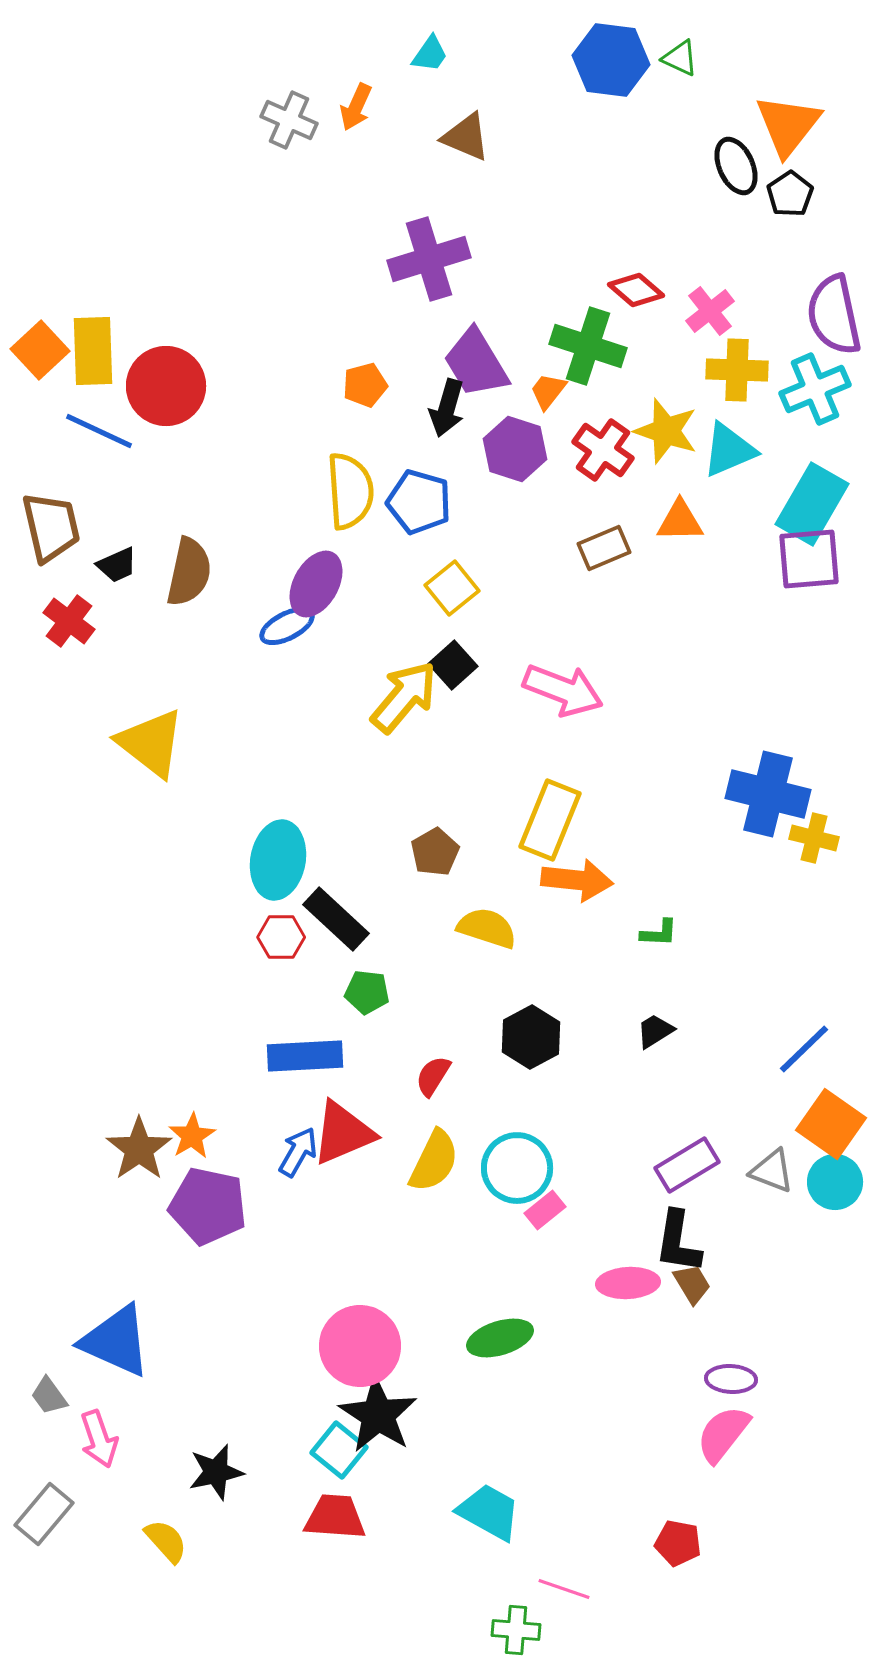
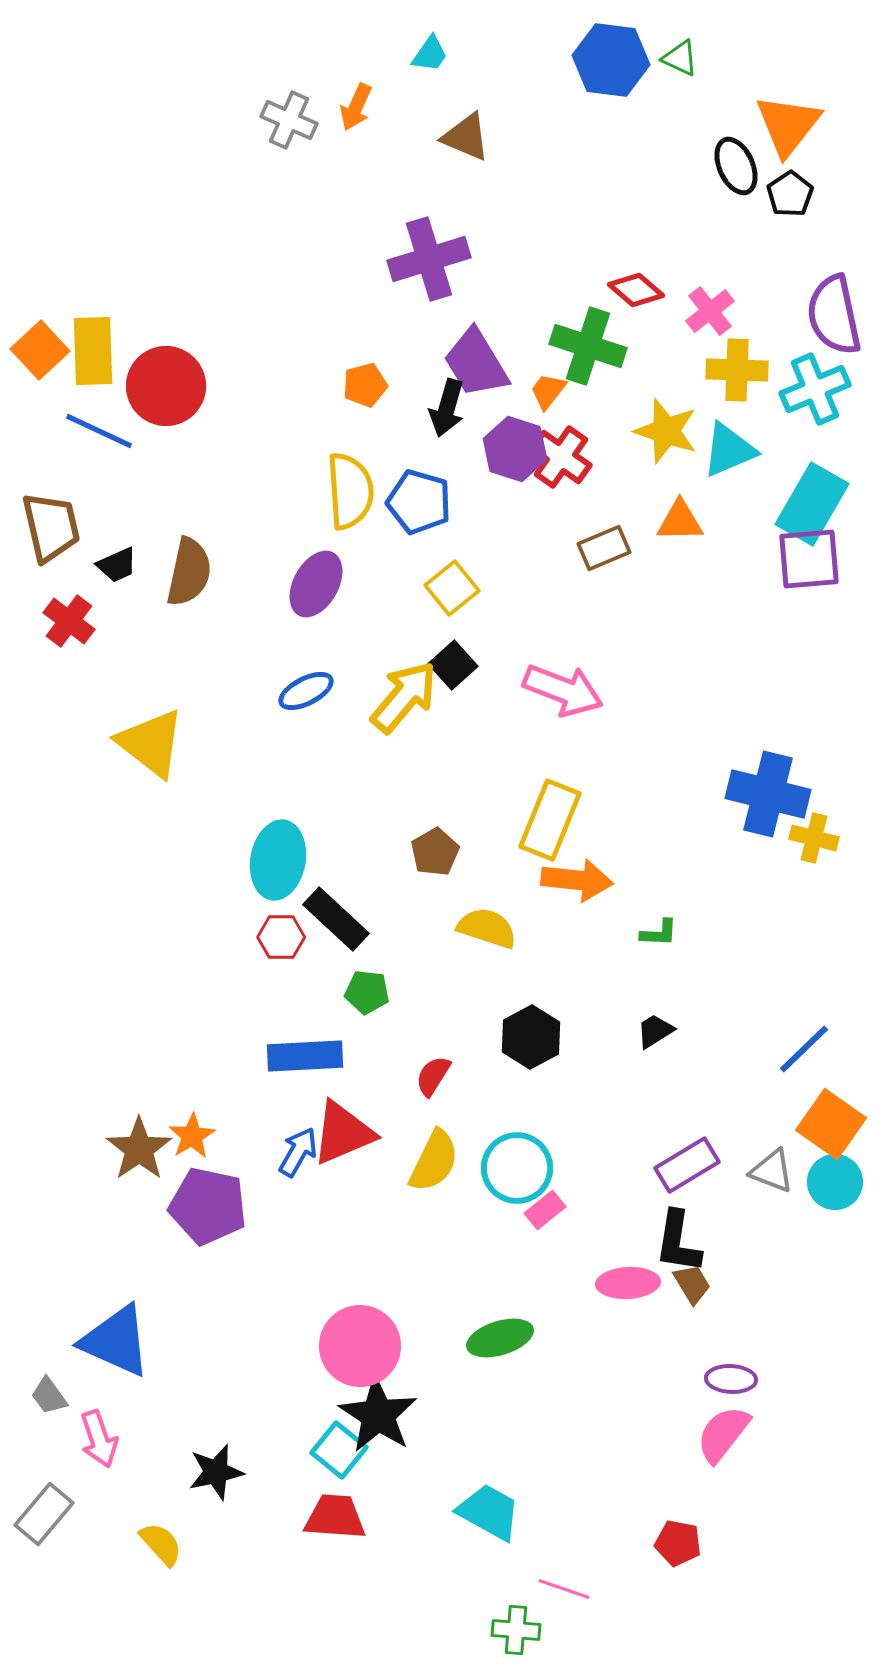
red cross at (603, 450): moved 42 px left, 7 px down
blue ellipse at (287, 626): moved 19 px right, 65 px down
yellow semicircle at (166, 1541): moved 5 px left, 3 px down
